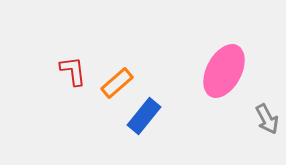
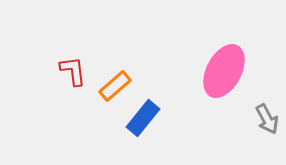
orange rectangle: moved 2 px left, 3 px down
blue rectangle: moved 1 px left, 2 px down
